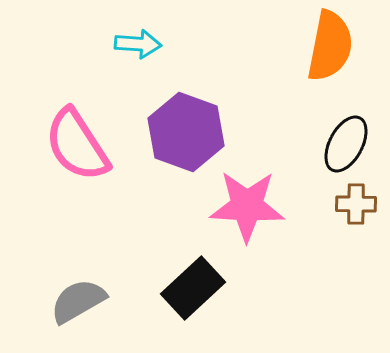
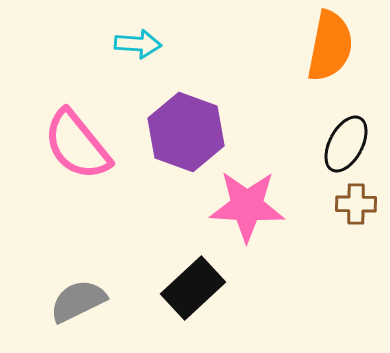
pink semicircle: rotated 6 degrees counterclockwise
gray semicircle: rotated 4 degrees clockwise
